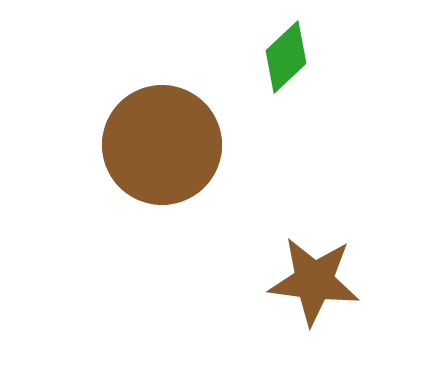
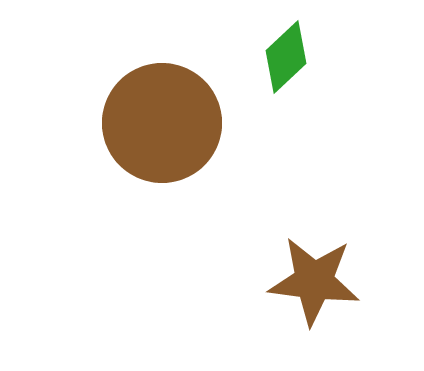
brown circle: moved 22 px up
